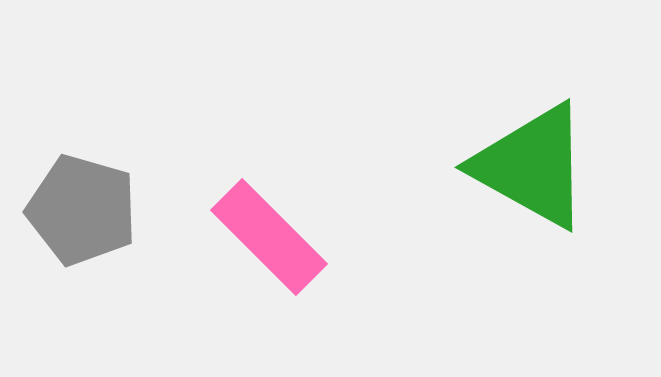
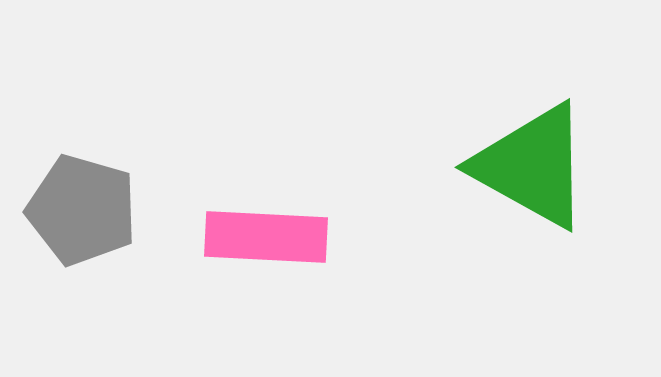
pink rectangle: moved 3 px left; rotated 42 degrees counterclockwise
